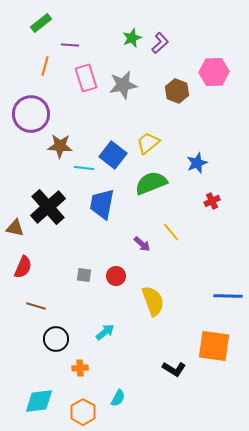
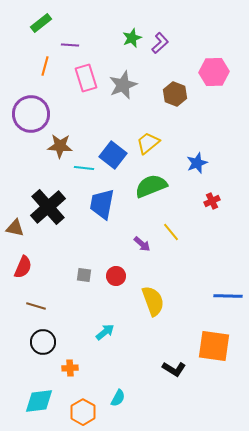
gray star: rotated 12 degrees counterclockwise
brown hexagon: moved 2 px left, 3 px down
green semicircle: moved 3 px down
black circle: moved 13 px left, 3 px down
orange cross: moved 10 px left
